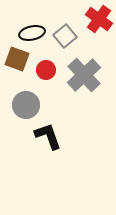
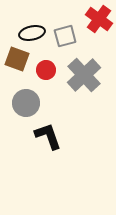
gray square: rotated 25 degrees clockwise
gray circle: moved 2 px up
